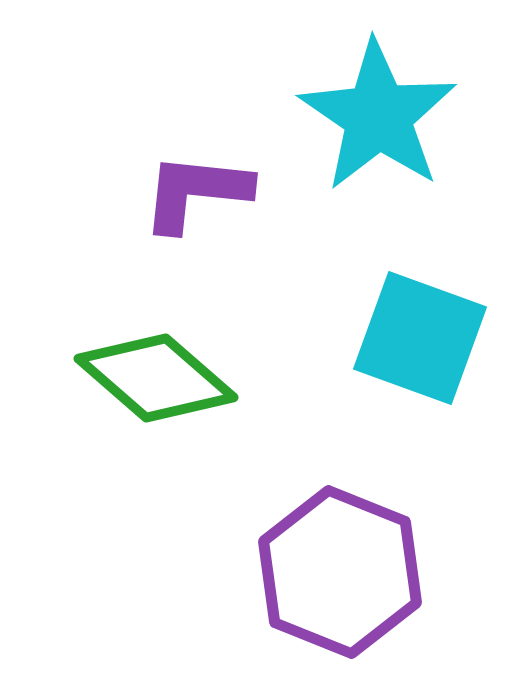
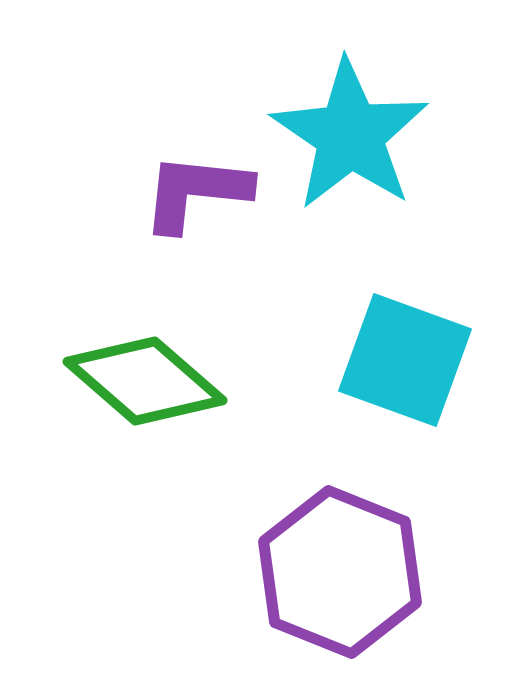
cyan star: moved 28 px left, 19 px down
cyan square: moved 15 px left, 22 px down
green diamond: moved 11 px left, 3 px down
